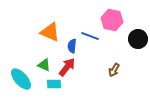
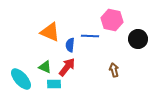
blue line: rotated 18 degrees counterclockwise
blue semicircle: moved 2 px left, 1 px up
green triangle: moved 1 px right, 2 px down
brown arrow: rotated 136 degrees clockwise
